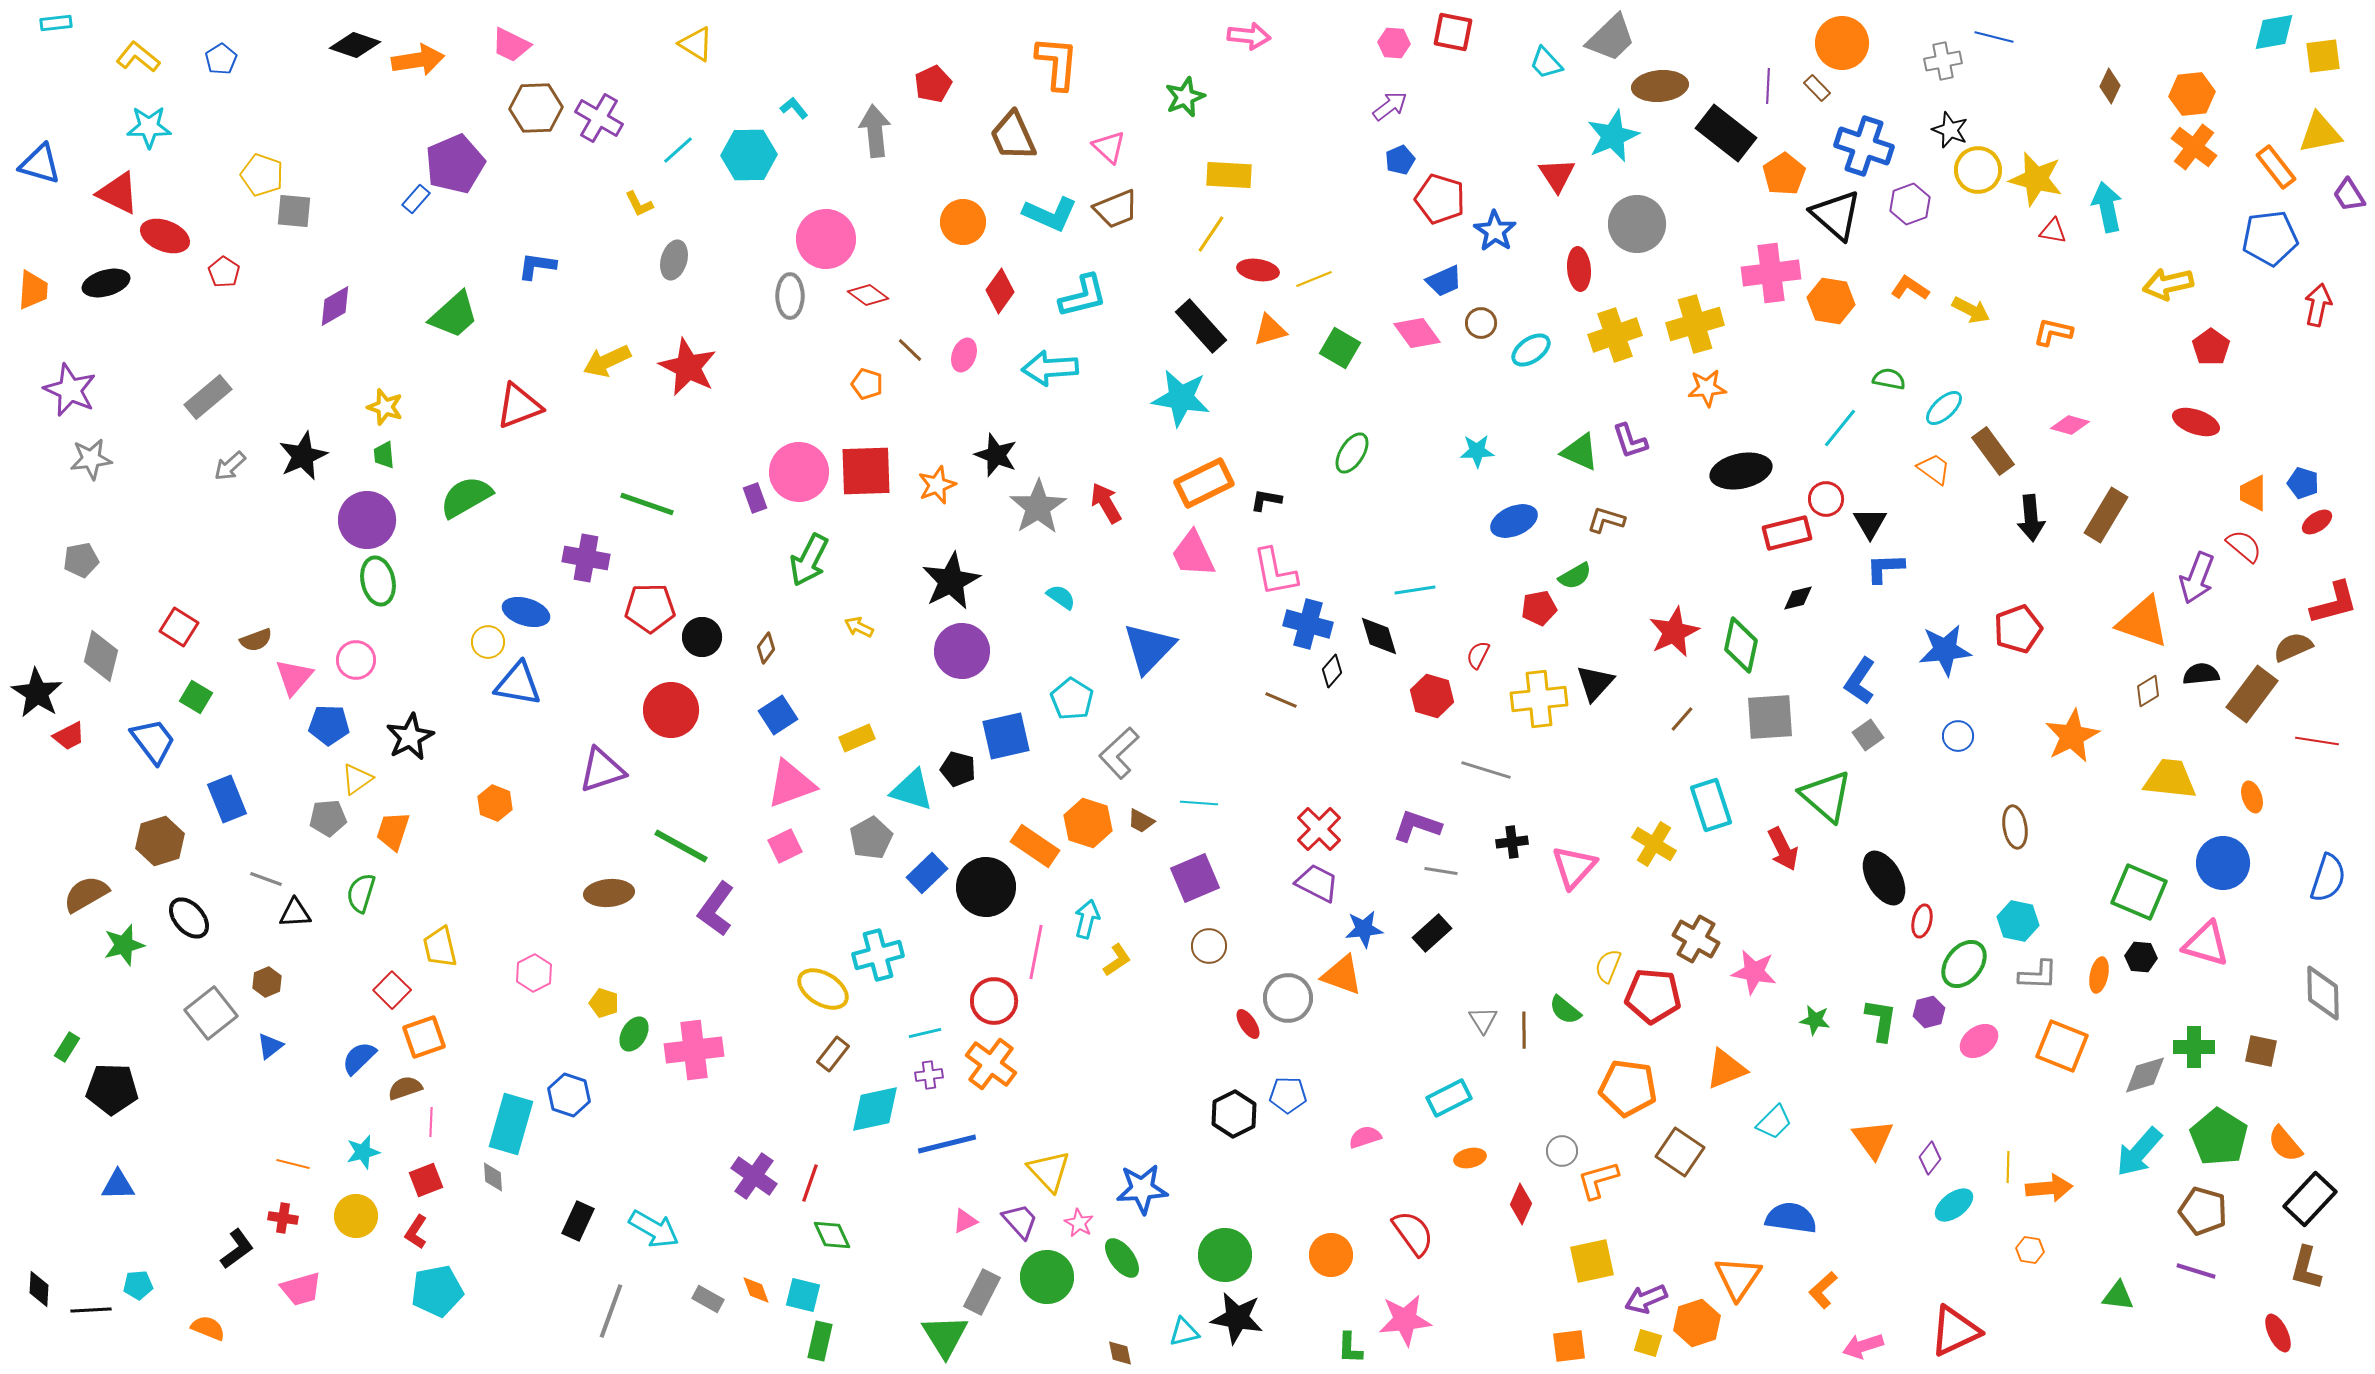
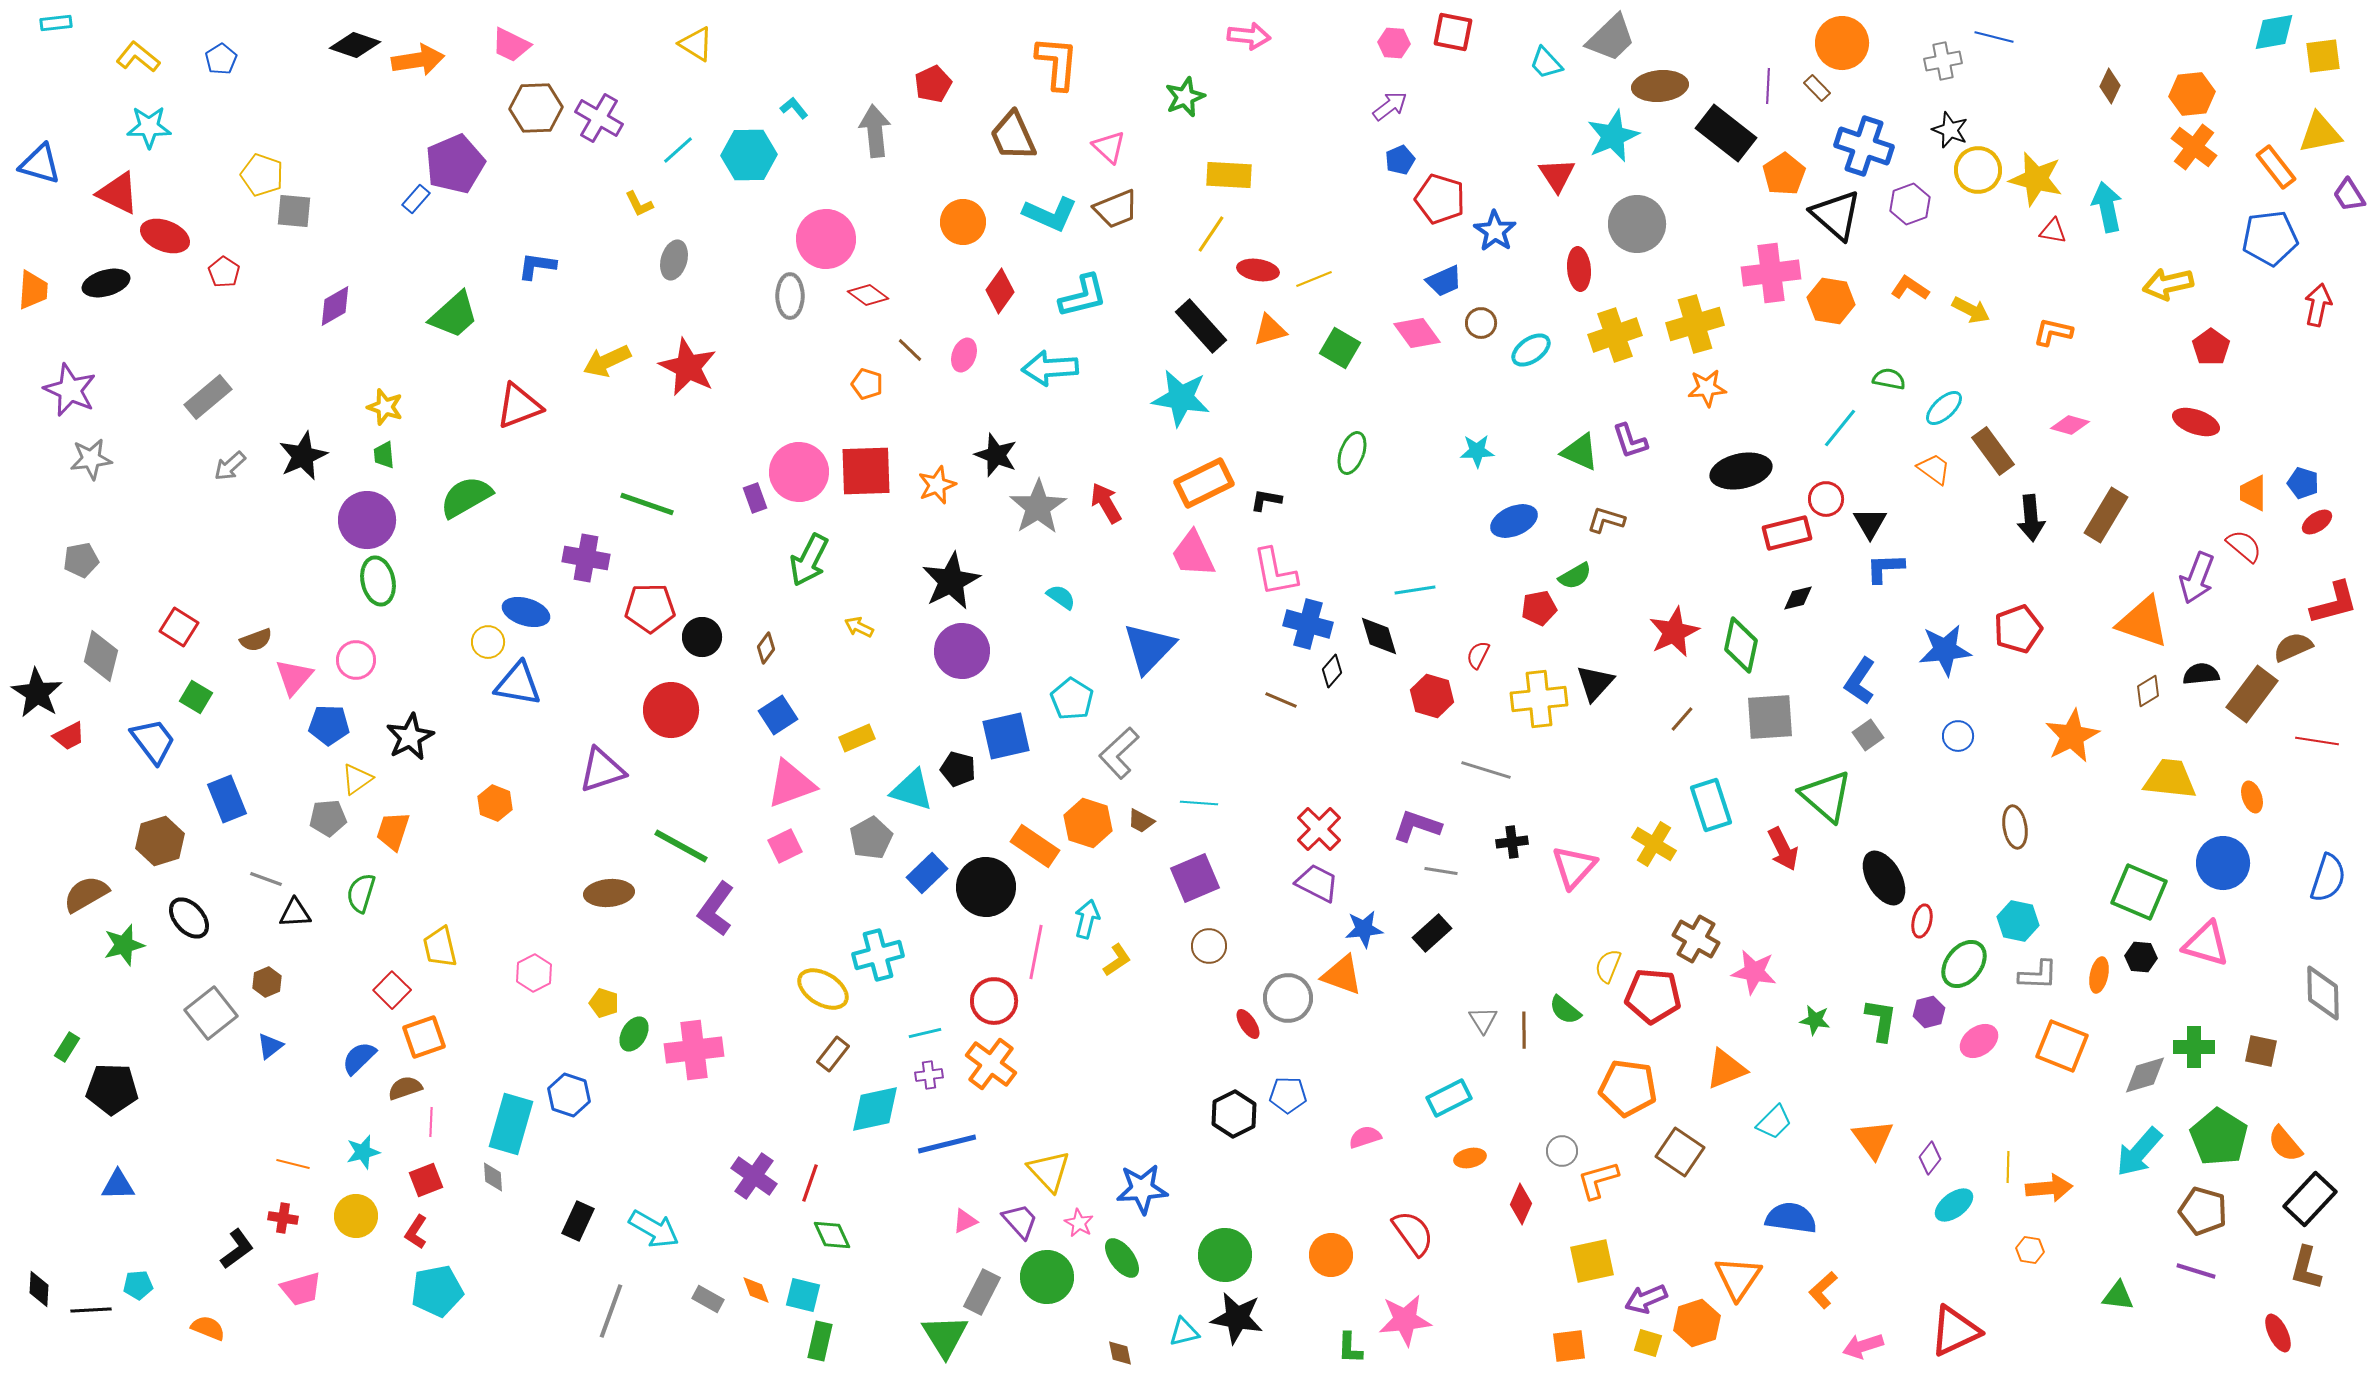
green ellipse at (1352, 453): rotated 12 degrees counterclockwise
